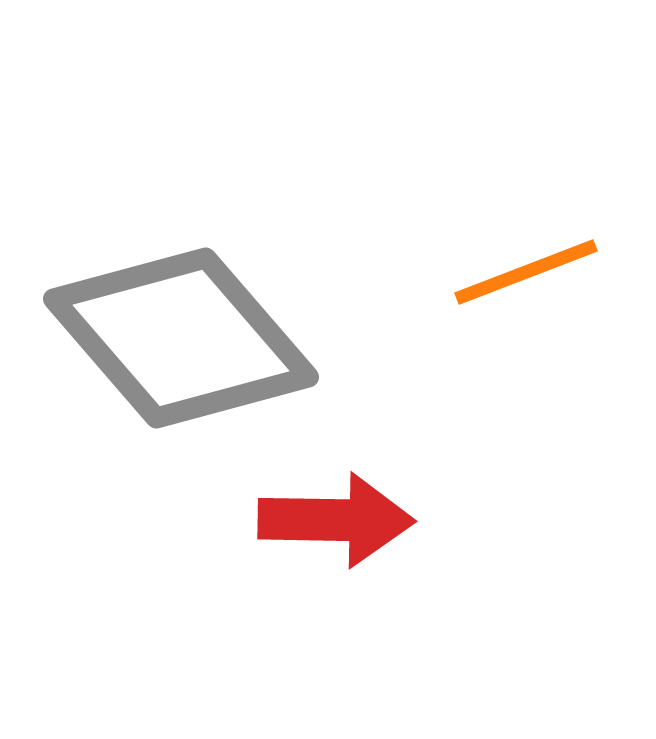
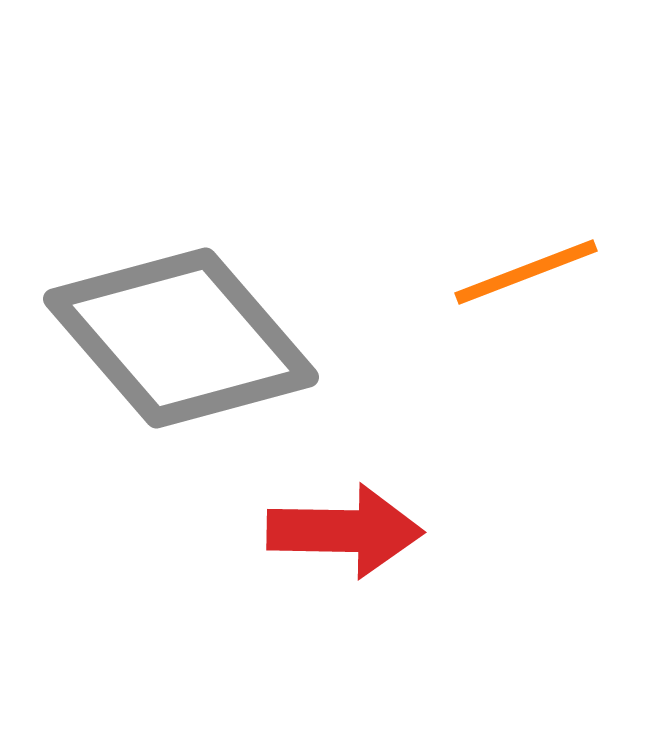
red arrow: moved 9 px right, 11 px down
